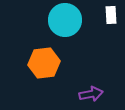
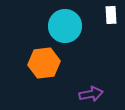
cyan circle: moved 6 px down
